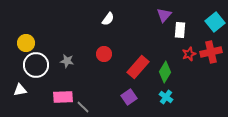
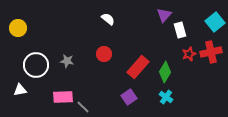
white semicircle: rotated 88 degrees counterclockwise
white rectangle: rotated 21 degrees counterclockwise
yellow circle: moved 8 px left, 15 px up
